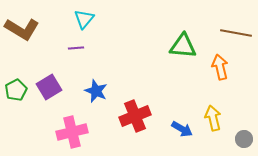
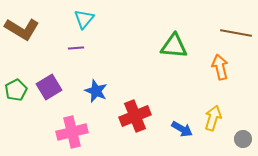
green triangle: moved 9 px left
yellow arrow: rotated 30 degrees clockwise
gray circle: moved 1 px left
